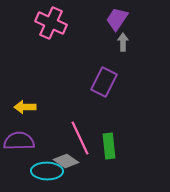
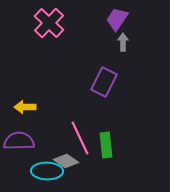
pink cross: moved 2 px left; rotated 20 degrees clockwise
green rectangle: moved 3 px left, 1 px up
